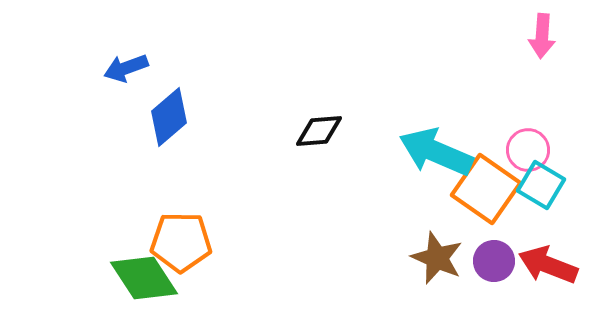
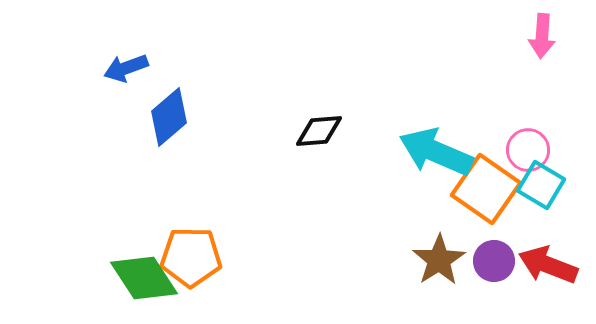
orange pentagon: moved 10 px right, 15 px down
brown star: moved 2 px right, 2 px down; rotated 16 degrees clockwise
